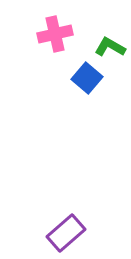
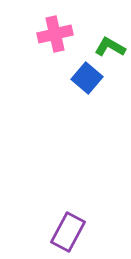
purple rectangle: moved 2 px right, 1 px up; rotated 21 degrees counterclockwise
